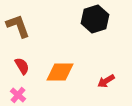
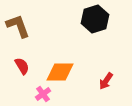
red arrow: rotated 24 degrees counterclockwise
pink cross: moved 25 px right, 1 px up; rotated 14 degrees clockwise
